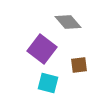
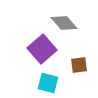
gray diamond: moved 4 px left, 1 px down
purple square: rotated 12 degrees clockwise
